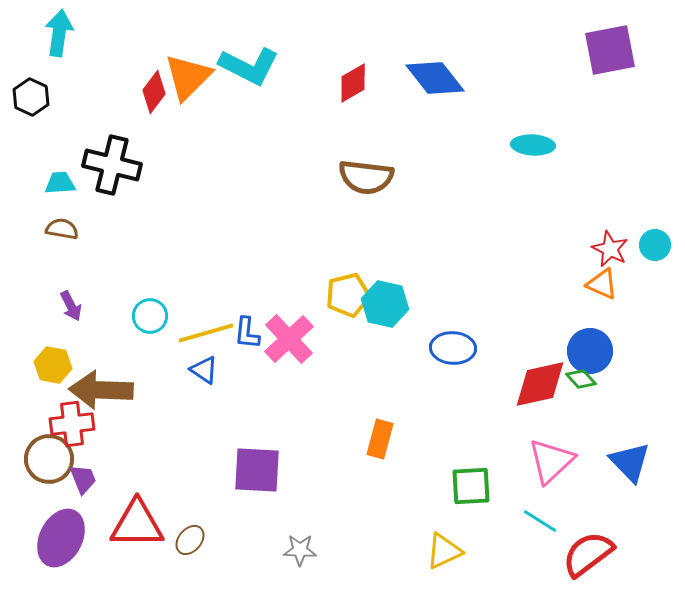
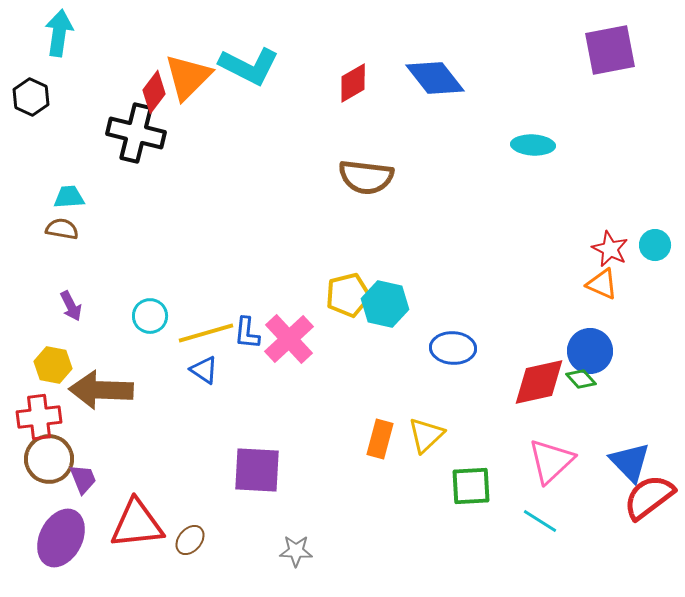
black cross at (112, 165): moved 24 px right, 32 px up
cyan trapezoid at (60, 183): moved 9 px right, 14 px down
red diamond at (540, 384): moved 1 px left, 2 px up
red cross at (72, 424): moved 33 px left, 7 px up
red triangle at (137, 524): rotated 6 degrees counterclockwise
gray star at (300, 550): moved 4 px left, 1 px down
yellow triangle at (444, 551): moved 18 px left, 116 px up; rotated 18 degrees counterclockwise
red semicircle at (588, 554): moved 61 px right, 57 px up
